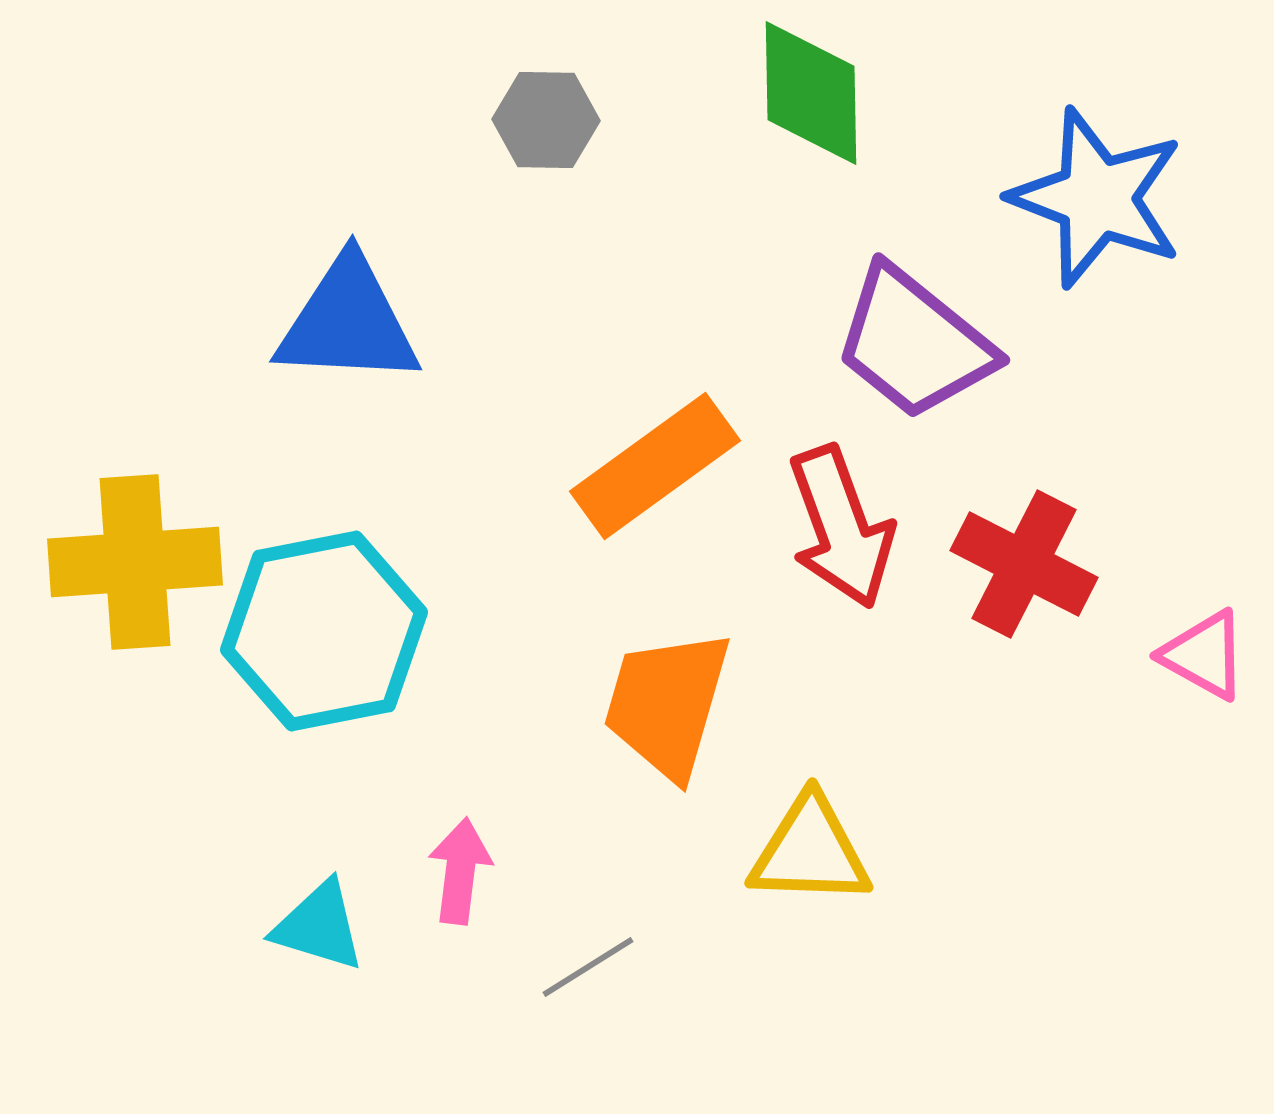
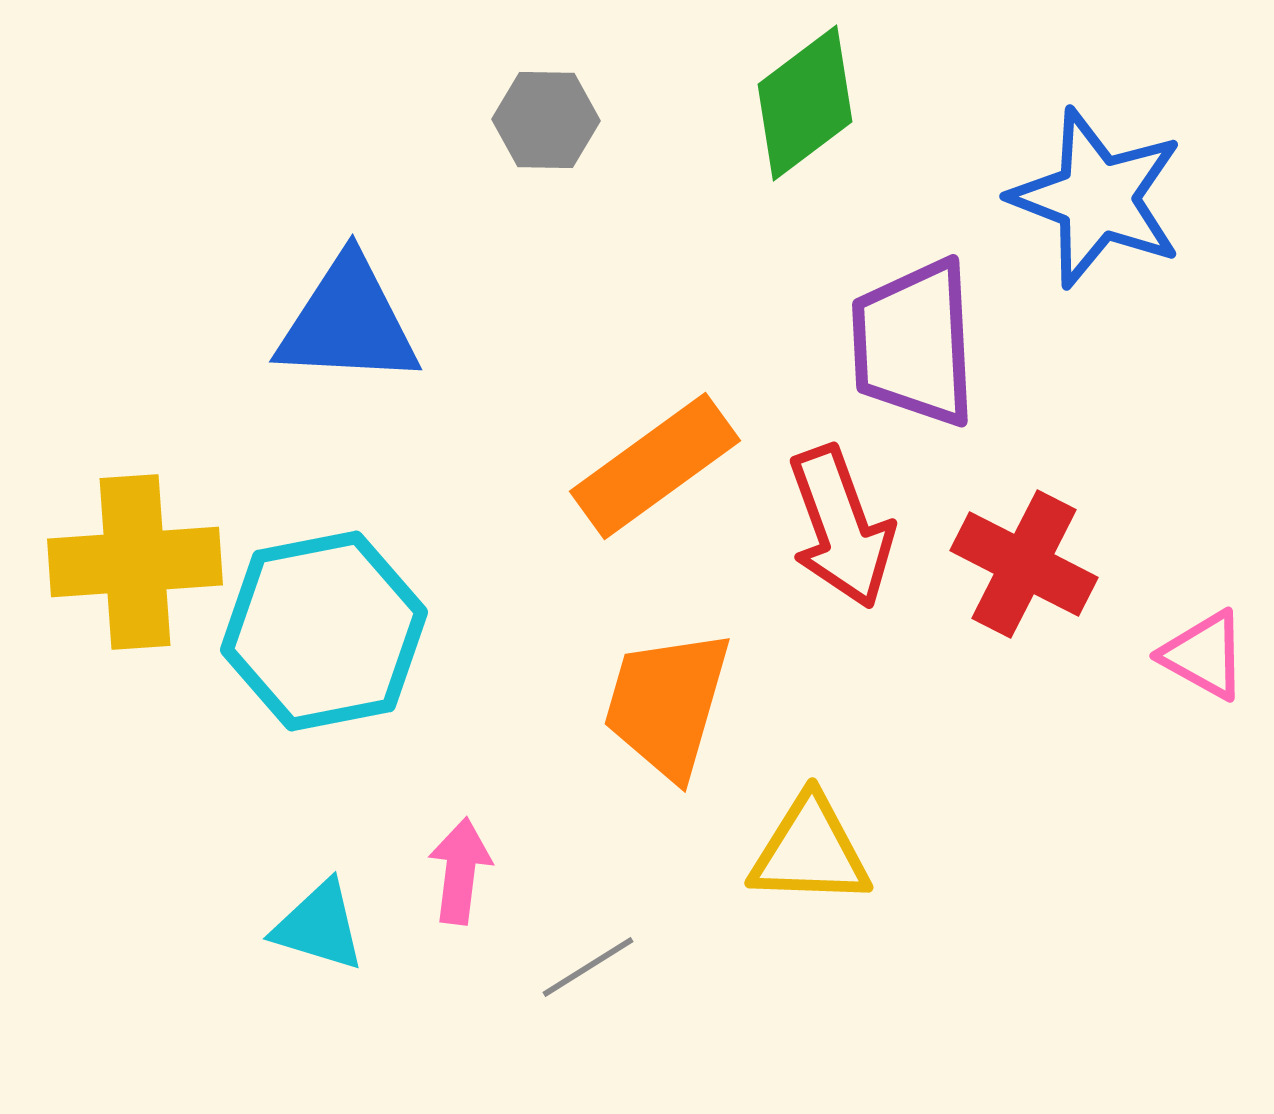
green diamond: moved 6 px left, 10 px down; rotated 54 degrees clockwise
purple trapezoid: rotated 48 degrees clockwise
